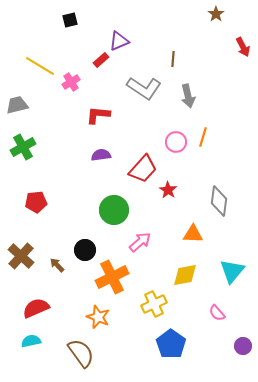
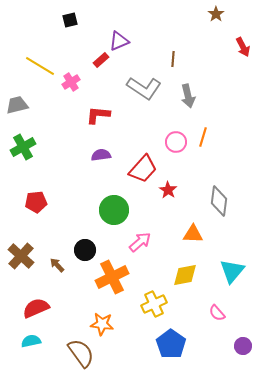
orange star: moved 4 px right, 7 px down; rotated 15 degrees counterclockwise
